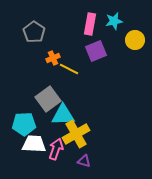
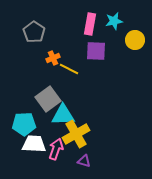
purple square: rotated 25 degrees clockwise
